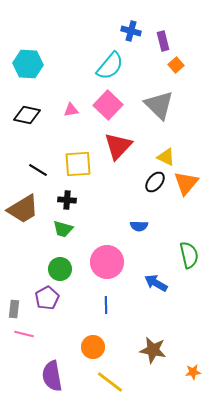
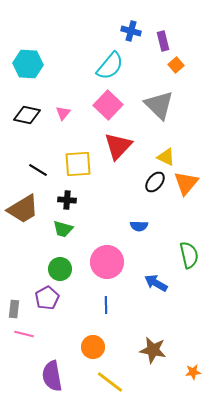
pink triangle: moved 8 px left, 3 px down; rotated 42 degrees counterclockwise
